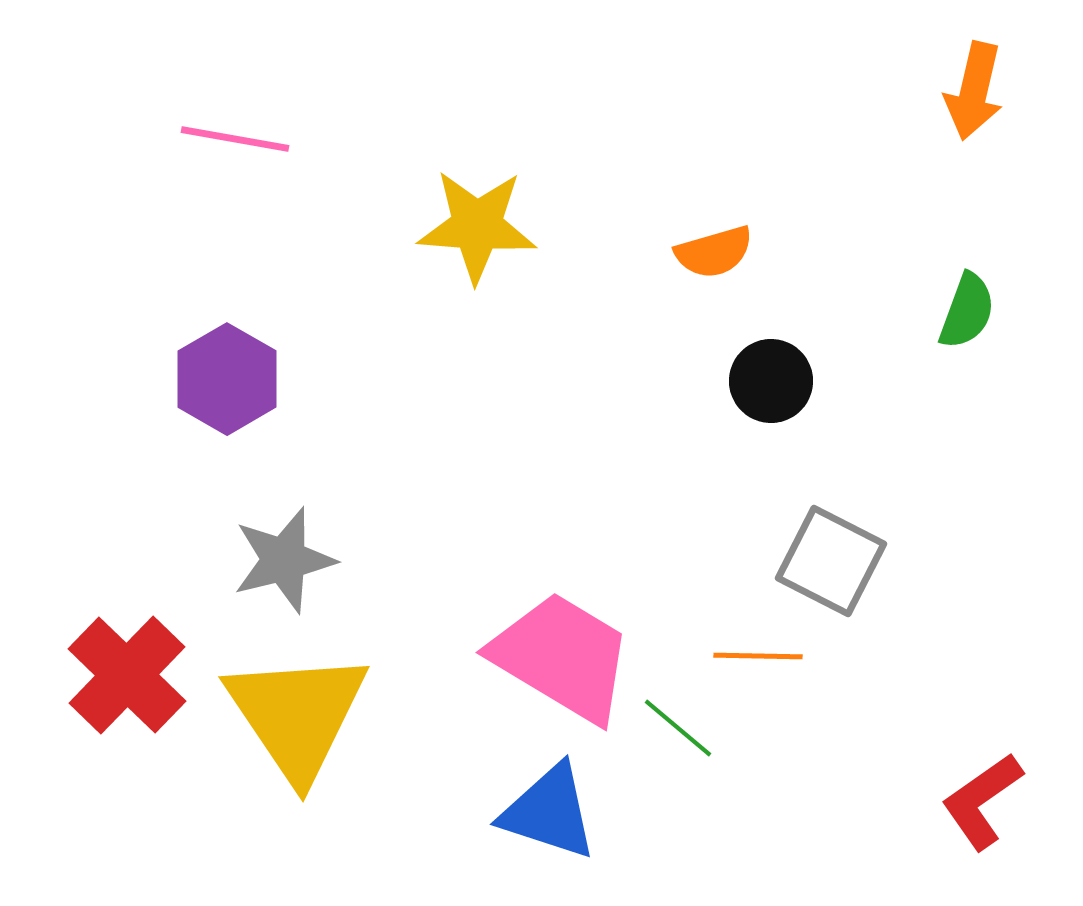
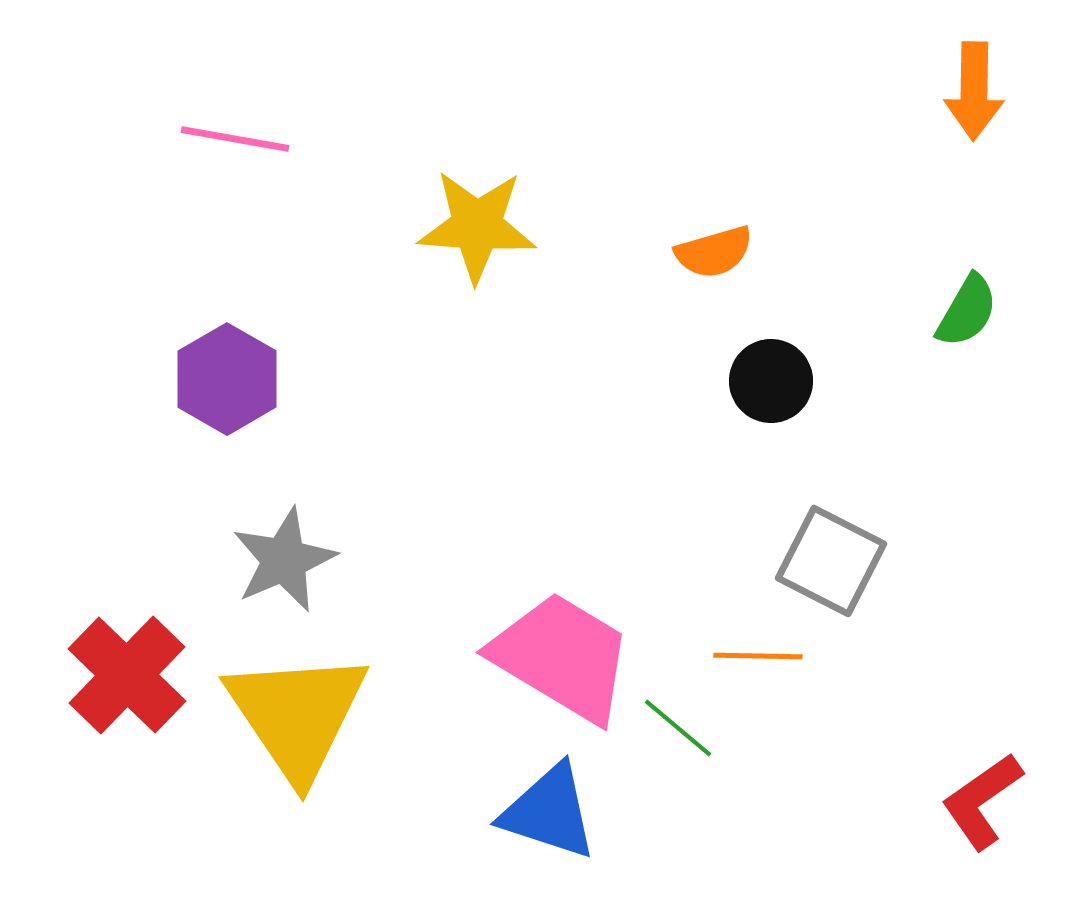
orange arrow: rotated 12 degrees counterclockwise
green semicircle: rotated 10 degrees clockwise
gray star: rotated 9 degrees counterclockwise
